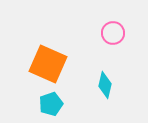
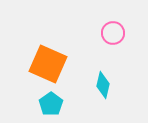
cyan diamond: moved 2 px left
cyan pentagon: rotated 15 degrees counterclockwise
